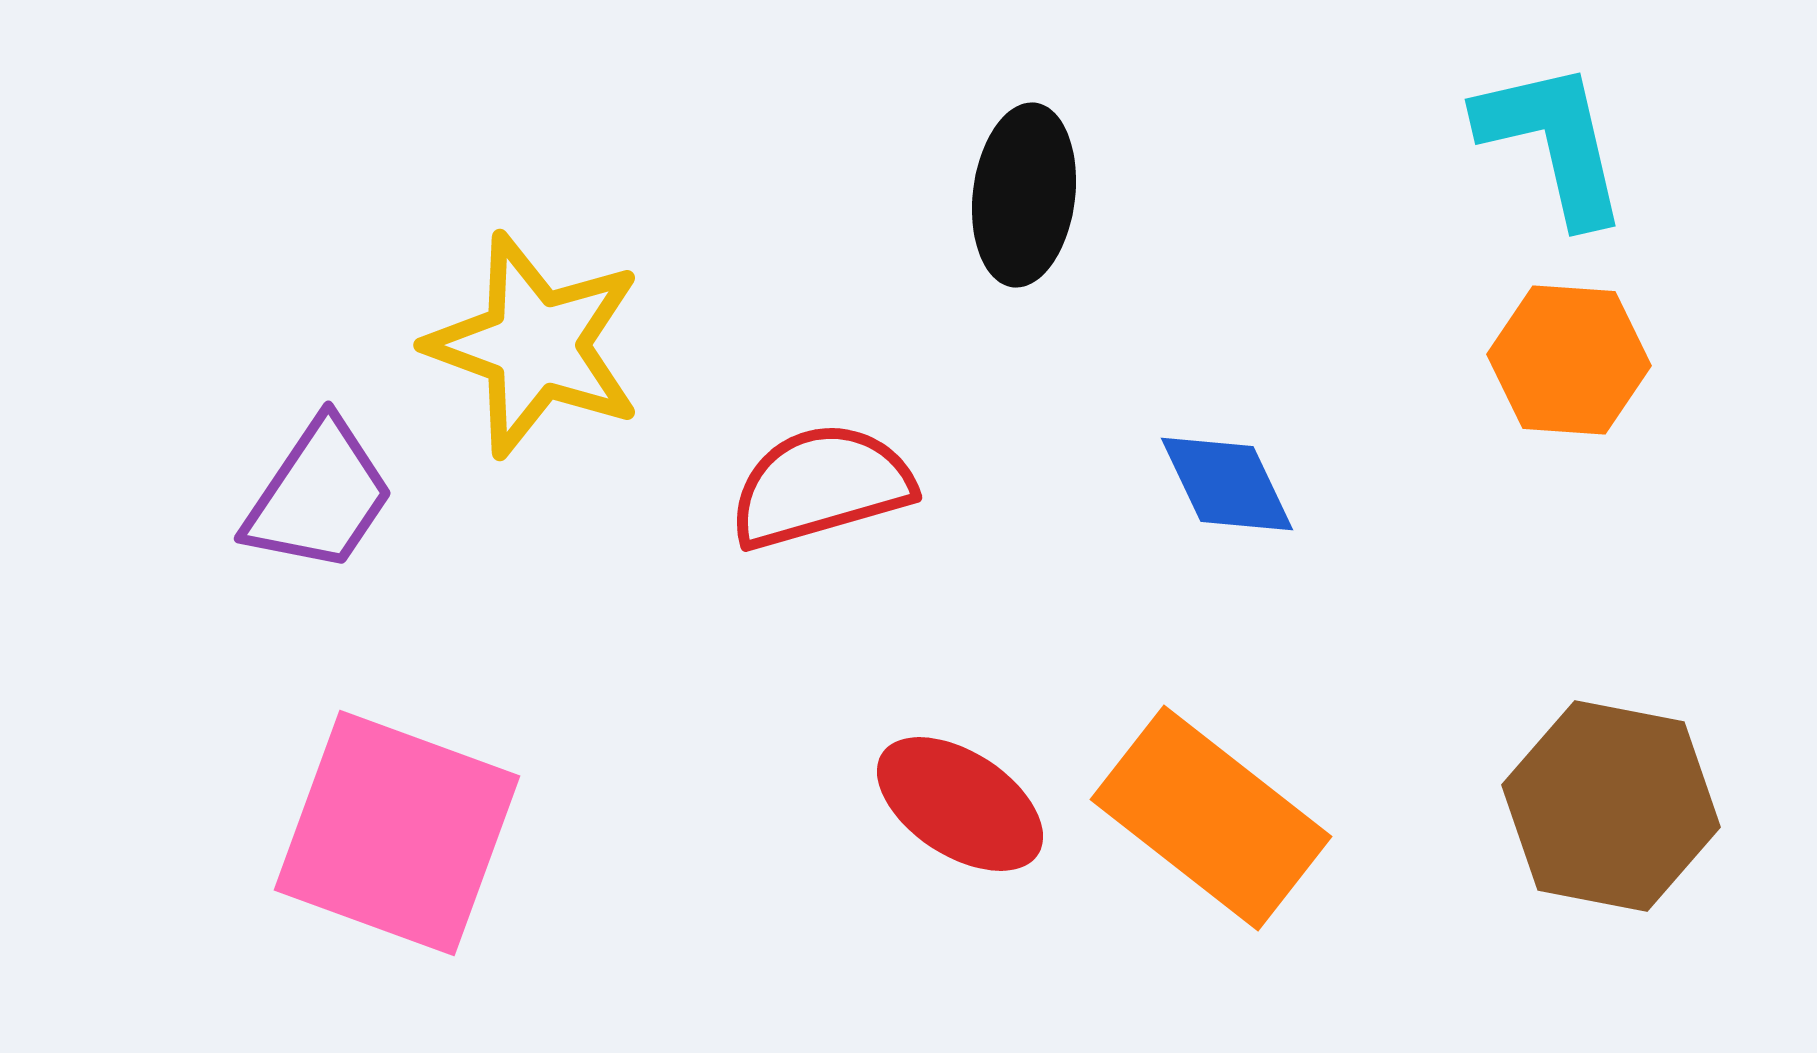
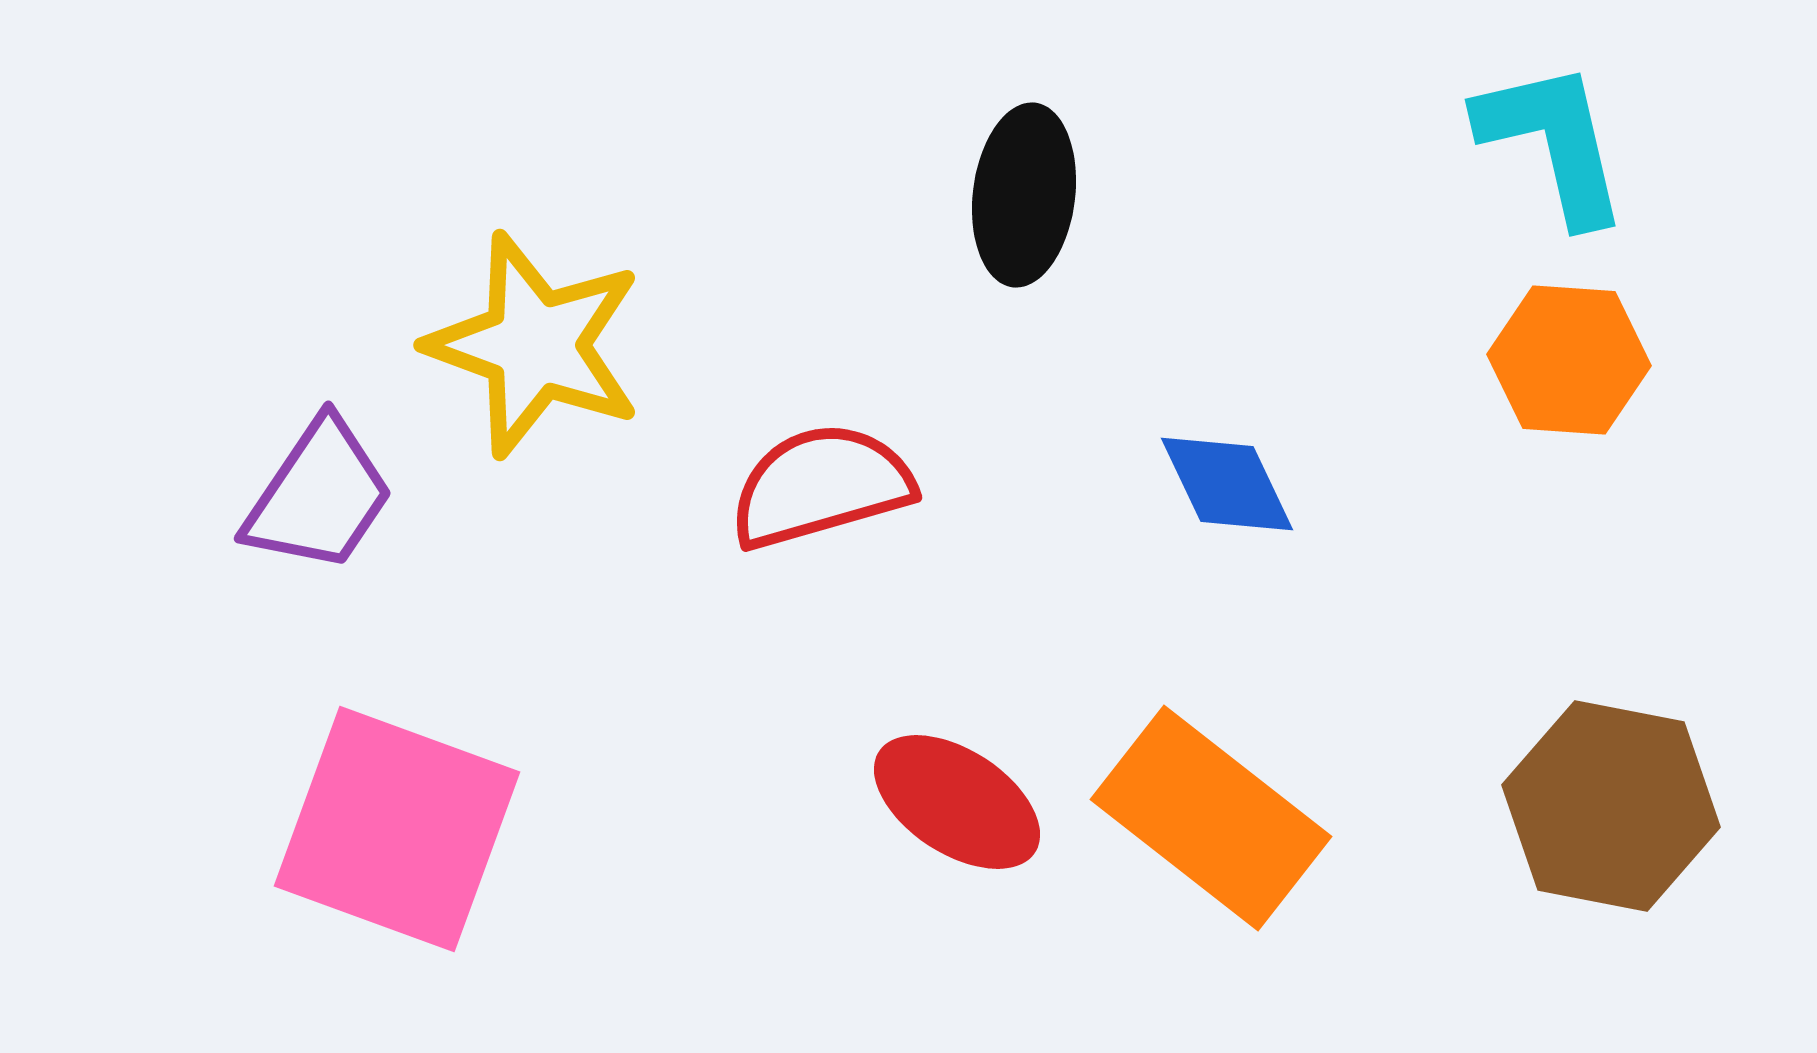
red ellipse: moved 3 px left, 2 px up
pink square: moved 4 px up
